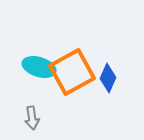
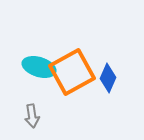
gray arrow: moved 2 px up
